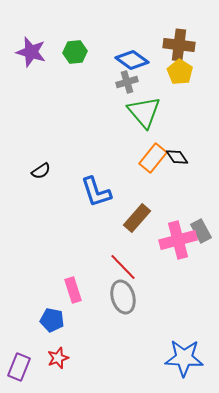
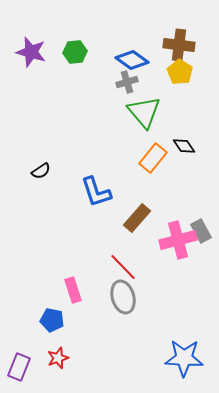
black diamond: moved 7 px right, 11 px up
